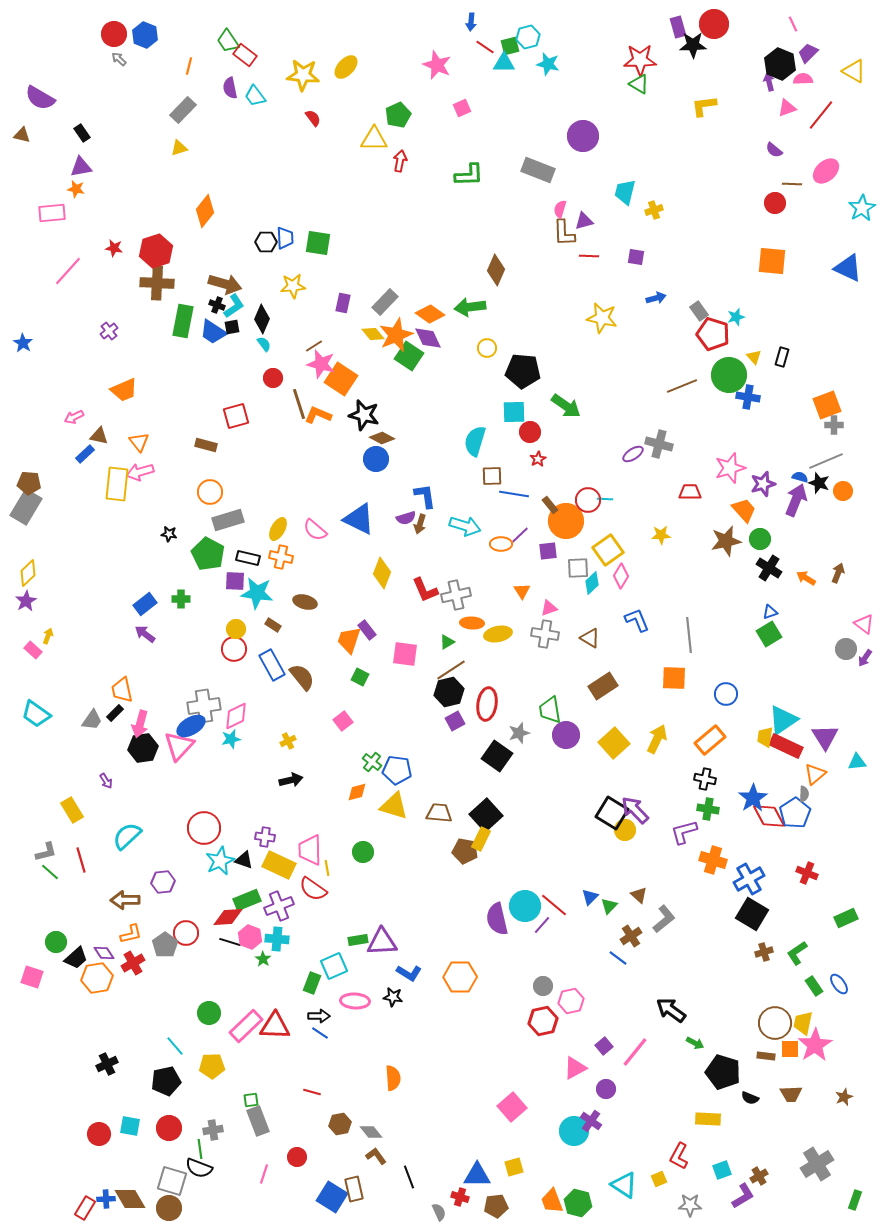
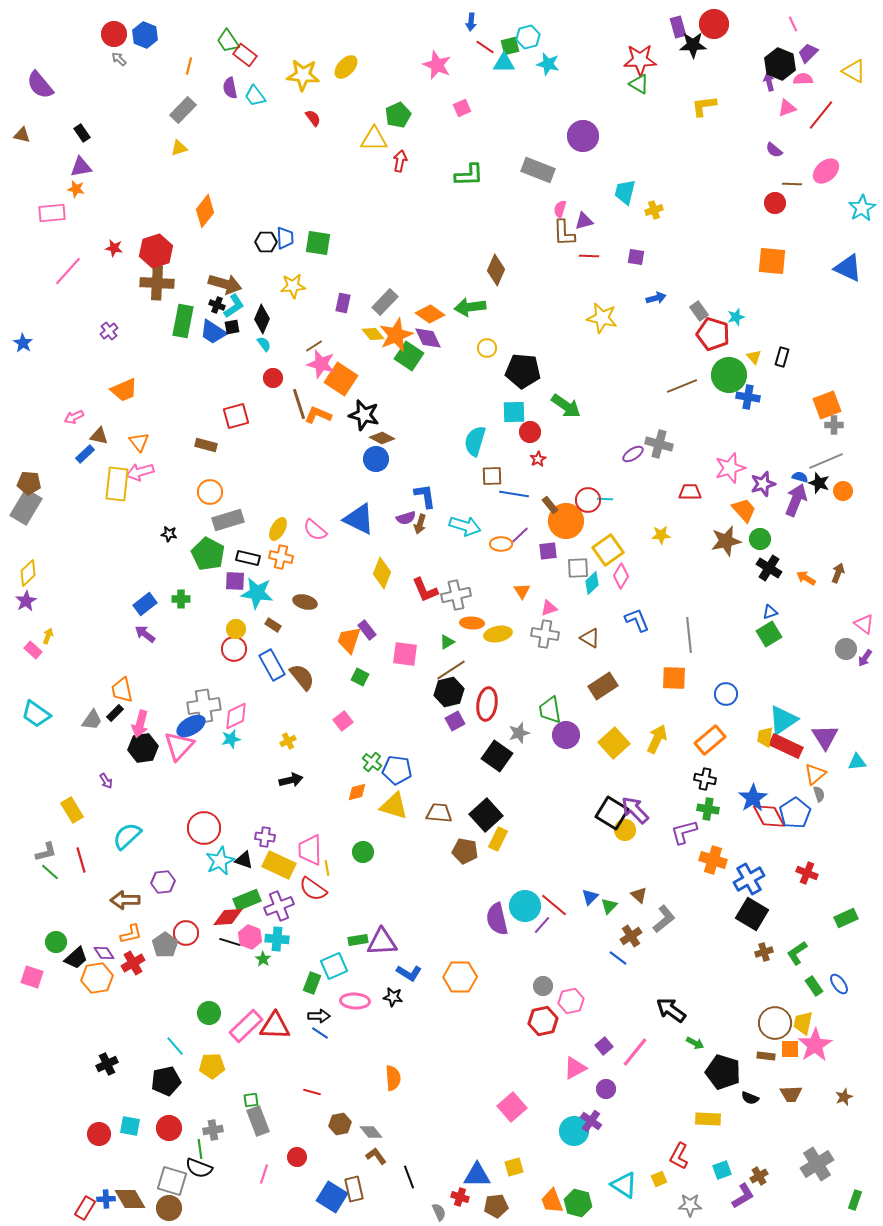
purple semicircle at (40, 98): moved 13 px up; rotated 20 degrees clockwise
gray semicircle at (804, 794): moved 15 px right; rotated 21 degrees counterclockwise
yellow rectangle at (481, 839): moved 17 px right
